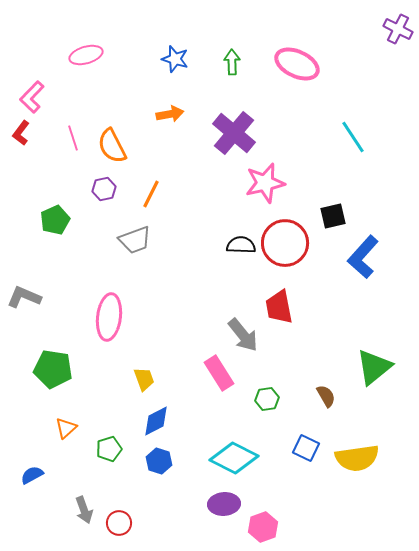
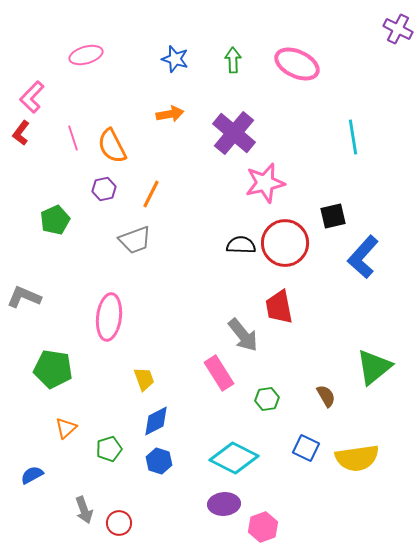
green arrow at (232, 62): moved 1 px right, 2 px up
cyan line at (353, 137): rotated 24 degrees clockwise
